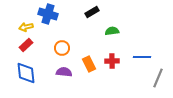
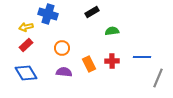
blue diamond: rotated 25 degrees counterclockwise
